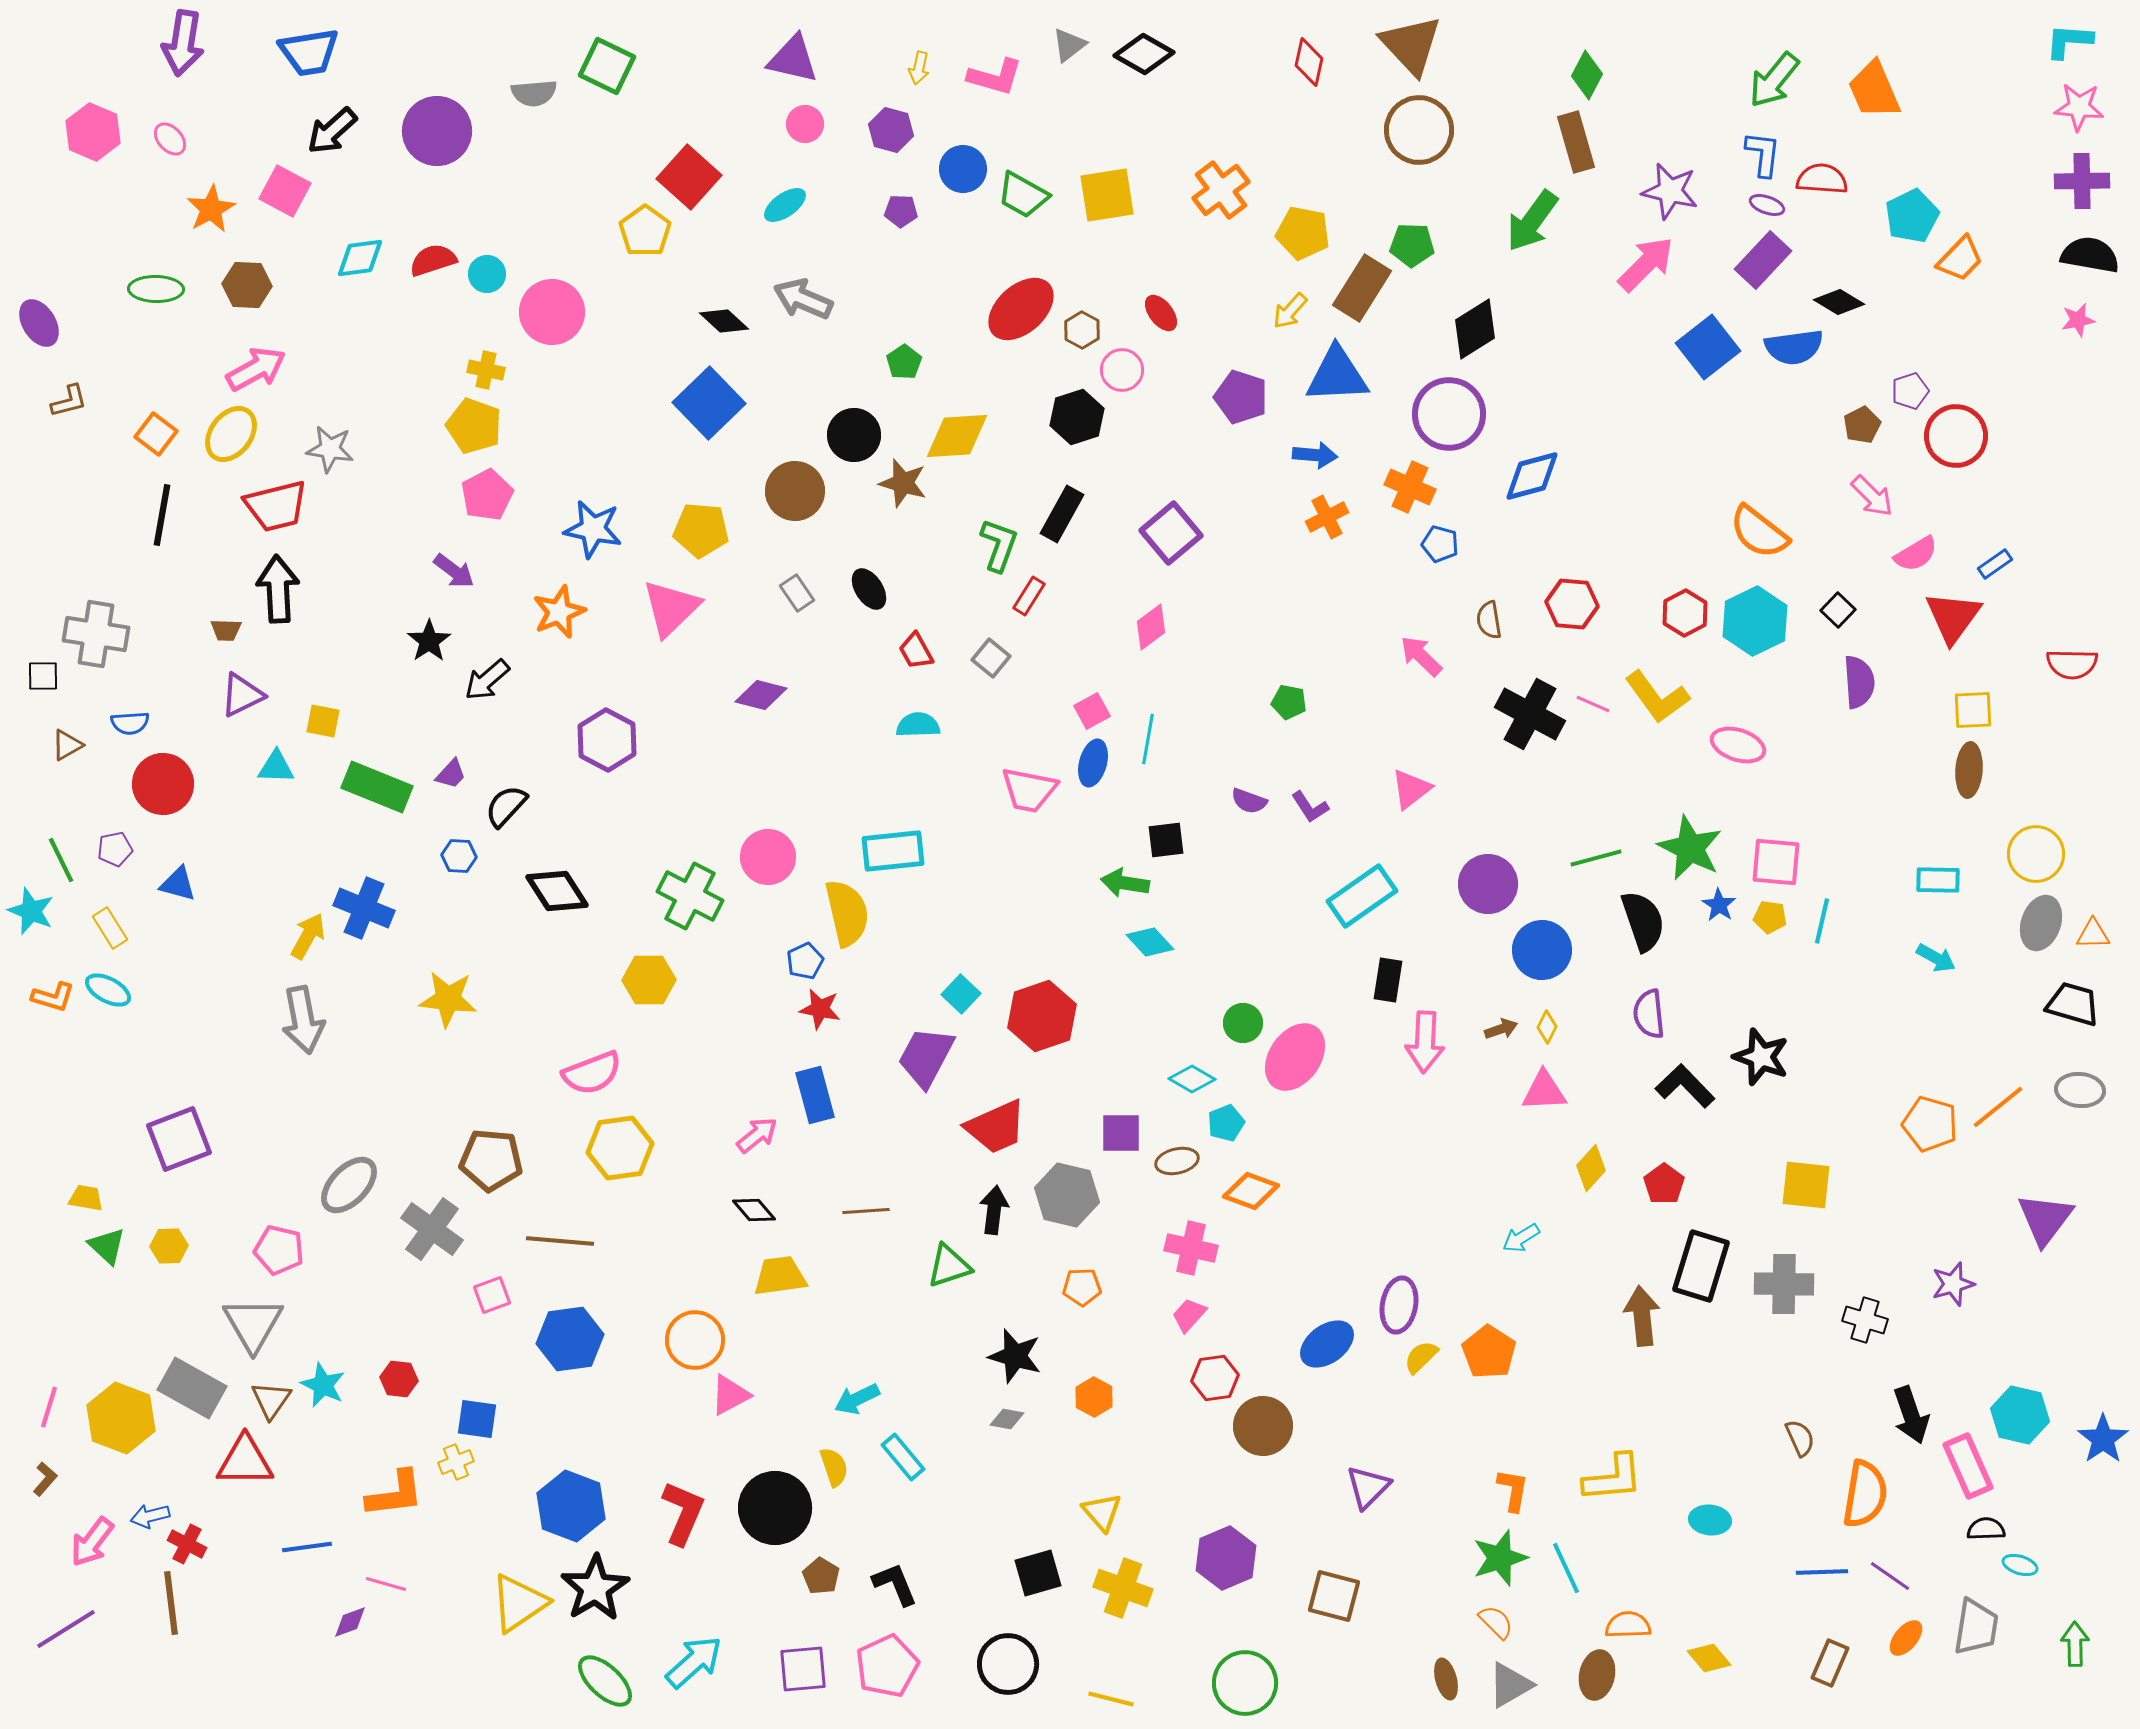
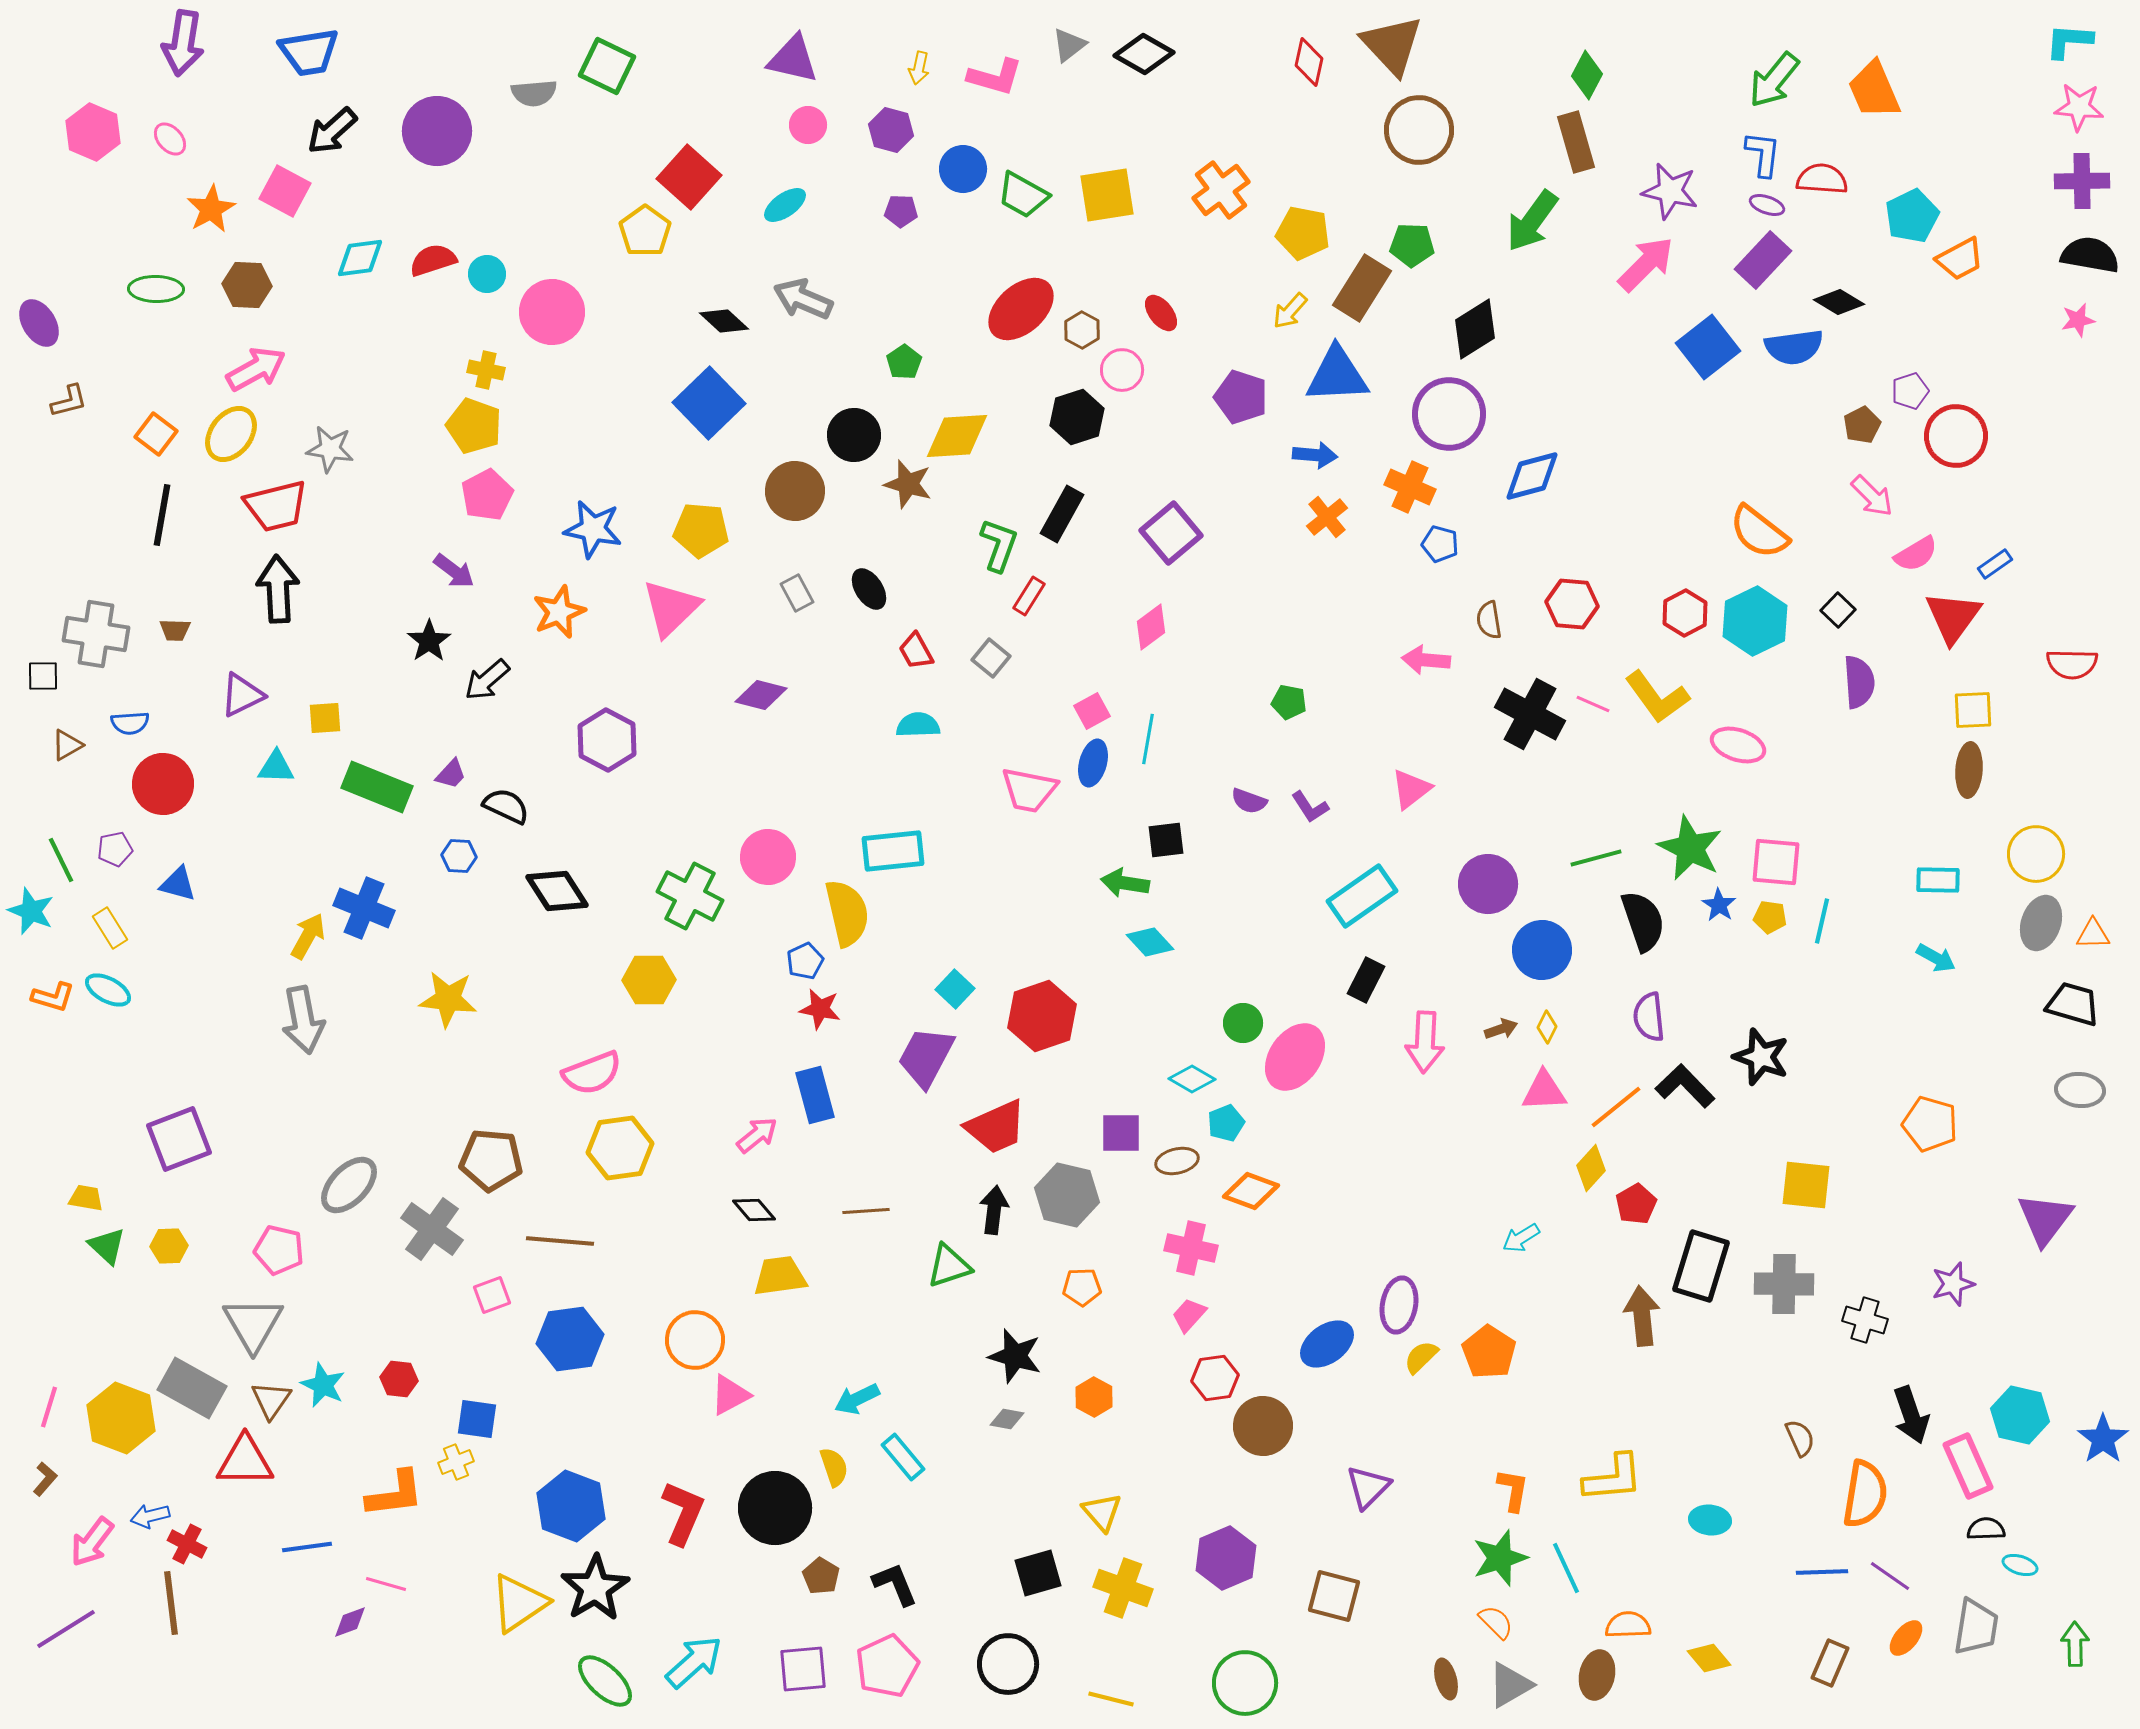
brown triangle at (1411, 45): moved 19 px left
pink circle at (805, 124): moved 3 px right, 1 px down
orange trapezoid at (1960, 259): rotated 18 degrees clockwise
brown star at (903, 483): moved 5 px right, 1 px down
orange cross at (1327, 517): rotated 12 degrees counterclockwise
gray rectangle at (797, 593): rotated 6 degrees clockwise
brown trapezoid at (226, 630): moved 51 px left
pink arrow at (1421, 656): moved 5 px right, 4 px down; rotated 39 degrees counterclockwise
yellow square at (323, 721): moved 2 px right, 3 px up; rotated 15 degrees counterclockwise
black semicircle at (506, 806): rotated 72 degrees clockwise
black rectangle at (1388, 980): moved 22 px left; rotated 18 degrees clockwise
cyan square at (961, 994): moved 6 px left, 5 px up
purple semicircle at (1649, 1014): moved 3 px down
orange line at (1998, 1107): moved 382 px left
red pentagon at (1664, 1184): moved 28 px left, 20 px down; rotated 6 degrees clockwise
